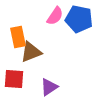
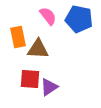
pink semicircle: moved 7 px left; rotated 72 degrees counterclockwise
brown triangle: moved 7 px right, 3 px up; rotated 25 degrees clockwise
red square: moved 16 px right
